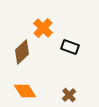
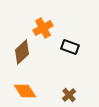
orange cross: rotated 18 degrees clockwise
